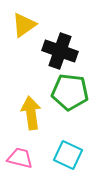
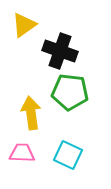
pink trapezoid: moved 2 px right, 5 px up; rotated 12 degrees counterclockwise
